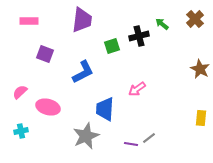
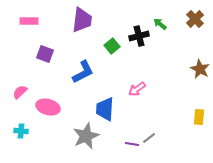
green arrow: moved 2 px left
green square: rotated 21 degrees counterclockwise
yellow rectangle: moved 2 px left, 1 px up
cyan cross: rotated 16 degrees clockwise
purple line: moved 1 px right
